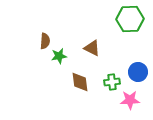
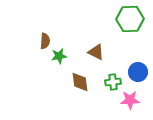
brown triangle: moved 4 px right, 4 px down
green cross: moved 1 px right
